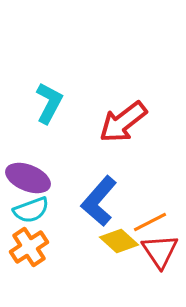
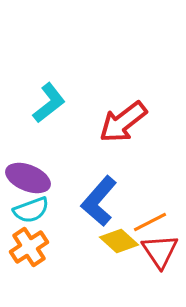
cyan L-shape: rotated 24 degrees clockwise
